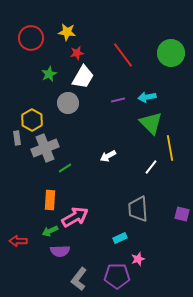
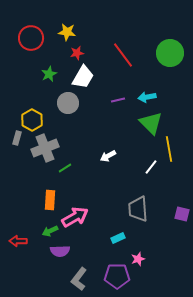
green circle: moved 1 px left
gray rectangle: rotated 24 degrees clockwise
yellow line: moved 1 px left, 1 px down
cyan rectangle: moved 2 px left
